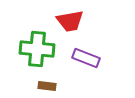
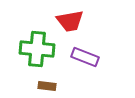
purple rectangle: moved 1 px left, 1 px up
